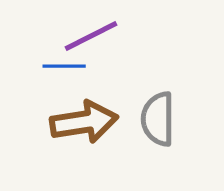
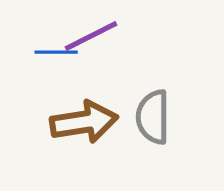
blue line: moved 8 px left, 14 px up
gray semicircle: moved 5 px left, 2 px up
